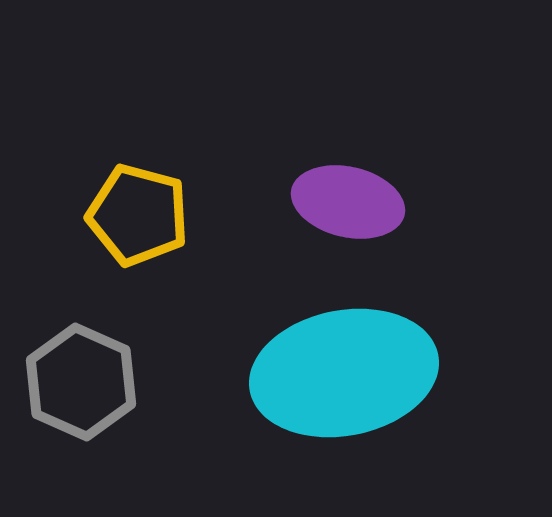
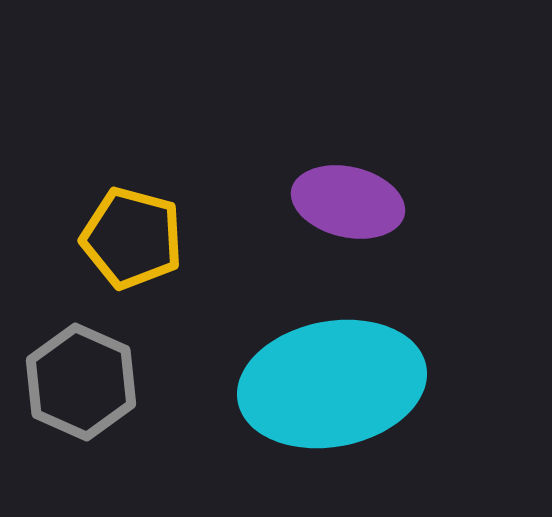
yellow pentagon: moved 6 px left, 23 px down
cyan ellipse: moved 12 px left, 11 px down
